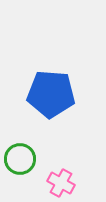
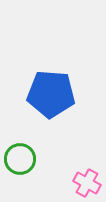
pink cross: moved 26 px right
